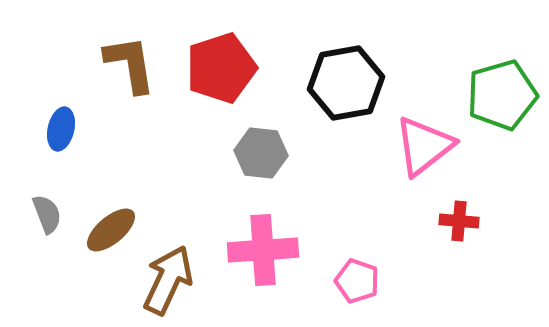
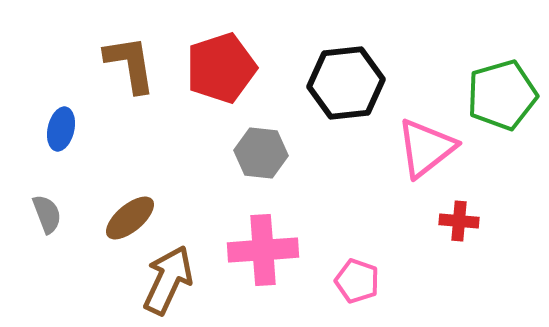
black hexagon: rotated 4 degrees clockwise
pink triangle: moved 2 px right, 2 px down
brown ellipse: moved 19 px right, 12 px up
